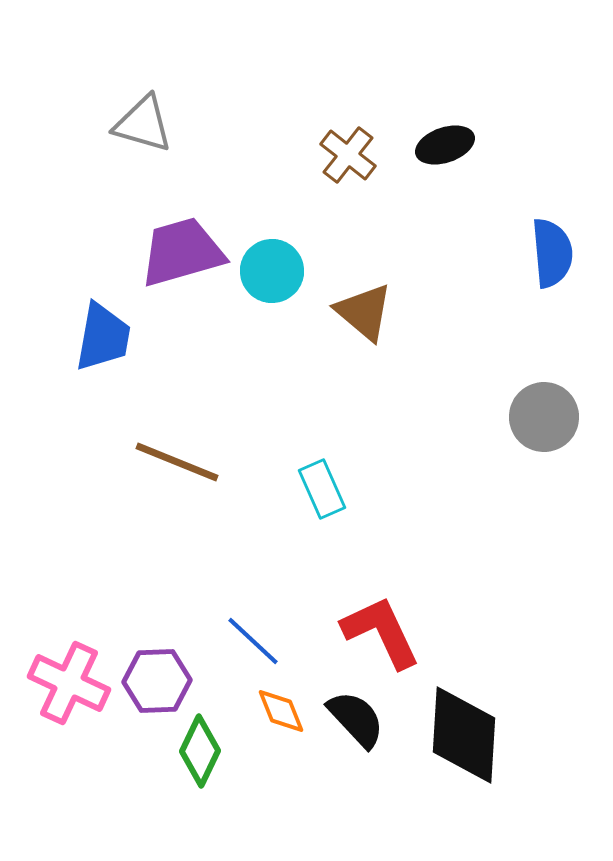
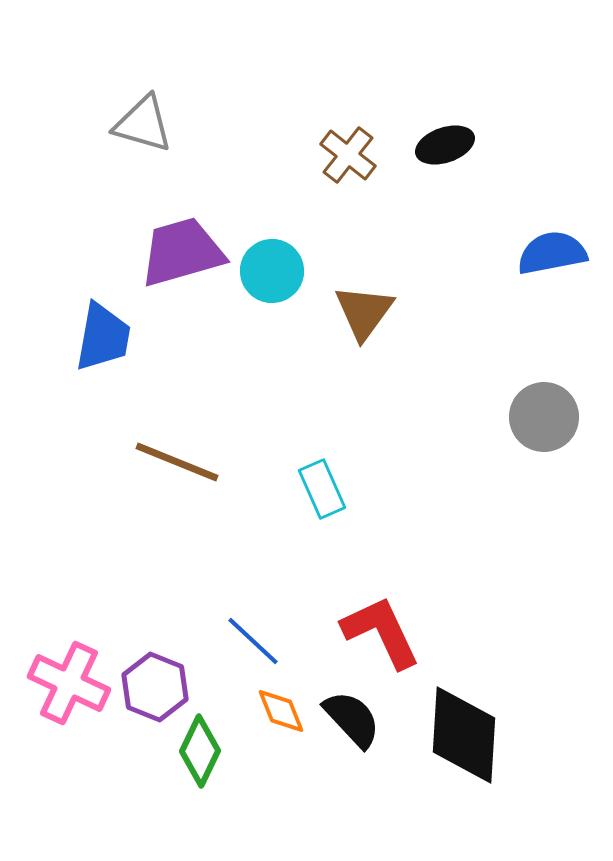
blue semicircle: rotated 96 degrees counterclockwise
brown triangle: rotated 26 degrees clockwise
purple hexagon: moved 2 px left, 6 px down; rotated 24 degrees clockwise
black semicircle: moved 4 px left
